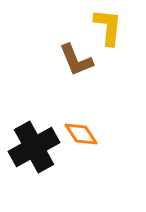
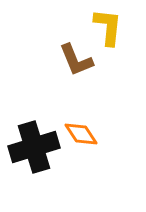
black cross: rotated 12 degrees clockwise
